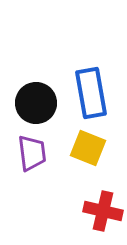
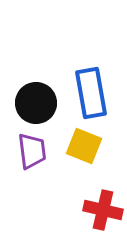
yellow square: moved 4 px left, 2 px up
purple trapezoid: moved 2 px up
red cross: moved 1 px up
